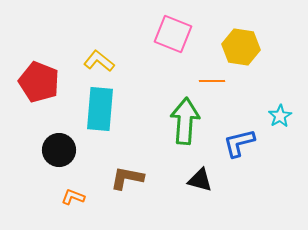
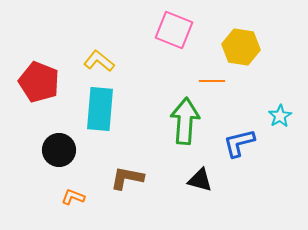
pink square: moved 1 px right, 4 px up
